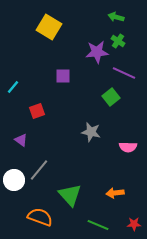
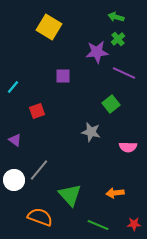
green cross: moved 2 px up; rotated 16 degrees clockwise
green square: moved 7 px down
purple triangle: moved 6 px left
